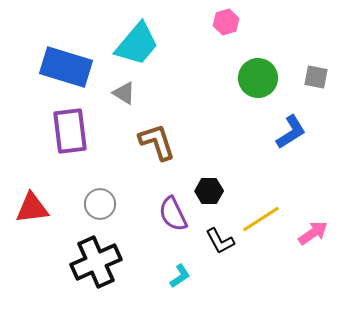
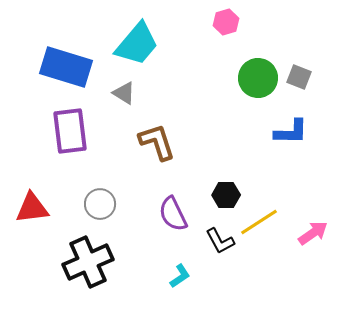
gray square: moved 17 px left; rotated 10 degrees clockwise
blue L-shape: rotated 33 degrees clockwise
black hexagon: moved 17 px right, 4 px down
yellow line: moved 2 px left, 3 px down
black cross: moved 8 px left
